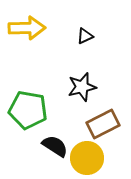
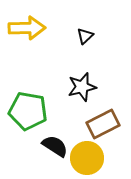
black triangle: rotated 18 degrees counterclockwise
green pentagon: moved 1 px down
